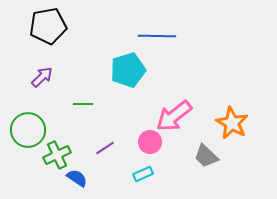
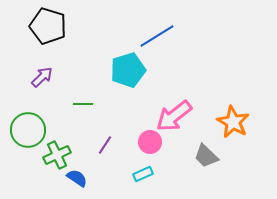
black pentagon: rotated 27 degrees clockwise
blue line: rotated 33 degrees counterclockwise
orange star: moved 1 px right, 1 px up
purple line: moved 3 px up; rotated 24 degrees counterclockwise
